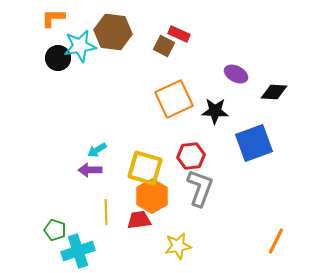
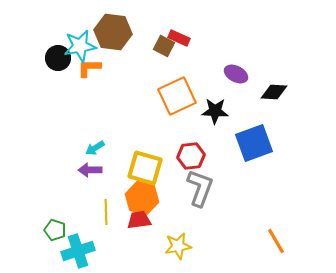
orange L-shape: moved 36 px right, 50 px down
red rectangle: moved 4 px down
orange square: moved 3 px right, 3 px up
cyan arrow: moved 2 px left, 2 px up
orange hexagon: moved 10 px left, 2 px down; rotated 16 degrees counterclockwise
orange line: rotated 56 degrees counterclockwise
